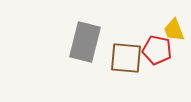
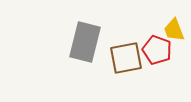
red pentagon: rotated 8 degrees clockwise
brown square: rotated 16 degrees counterclockwise
